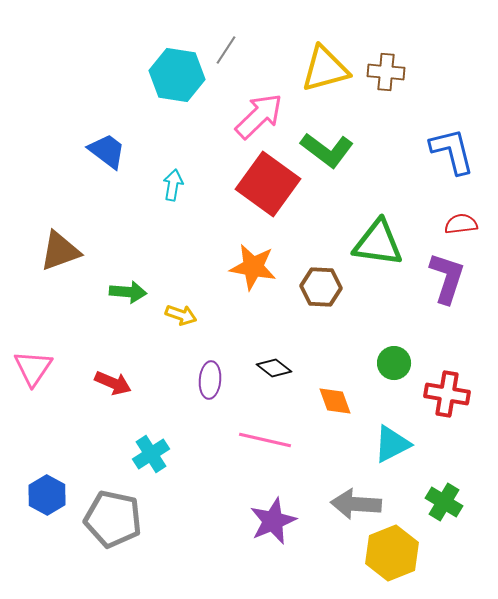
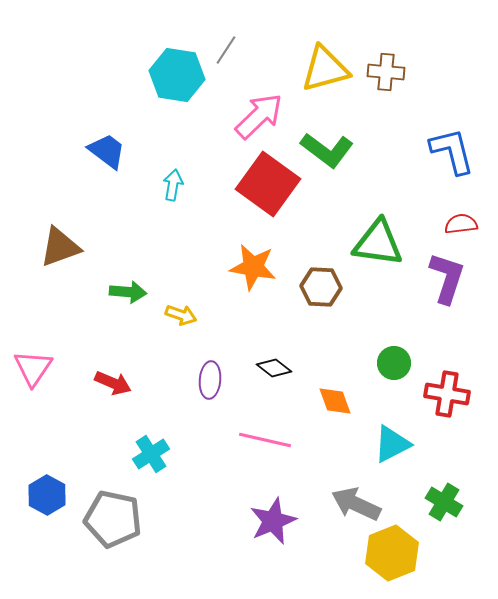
brown triangle: moved 4 px up
gray arrow: rotated 21 degrees clockwise
